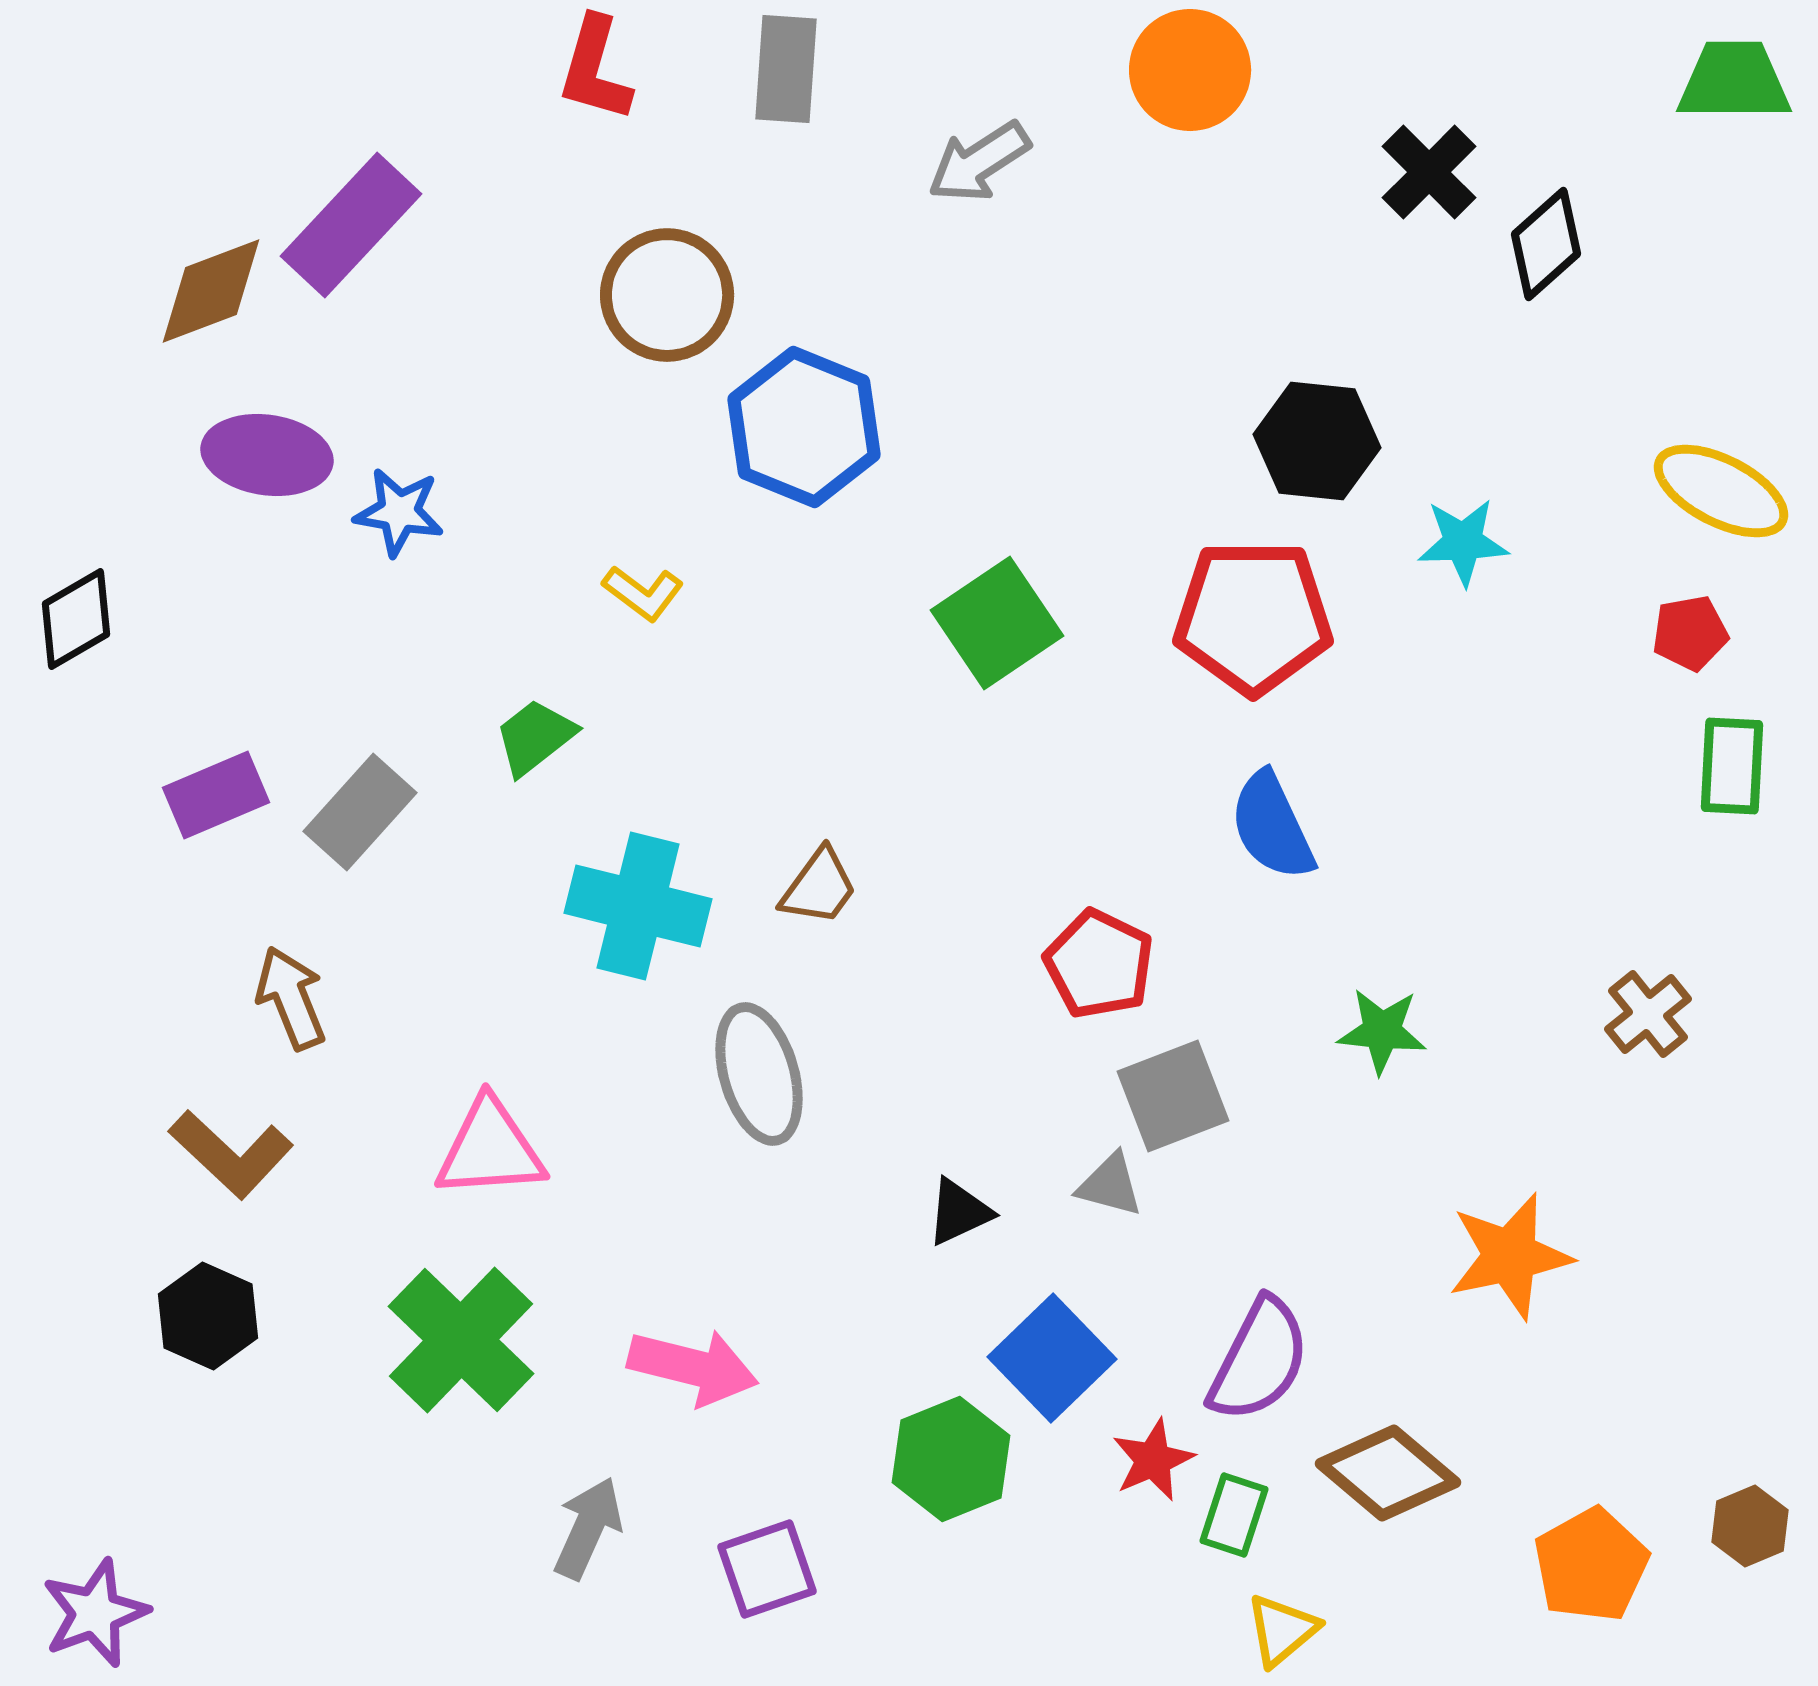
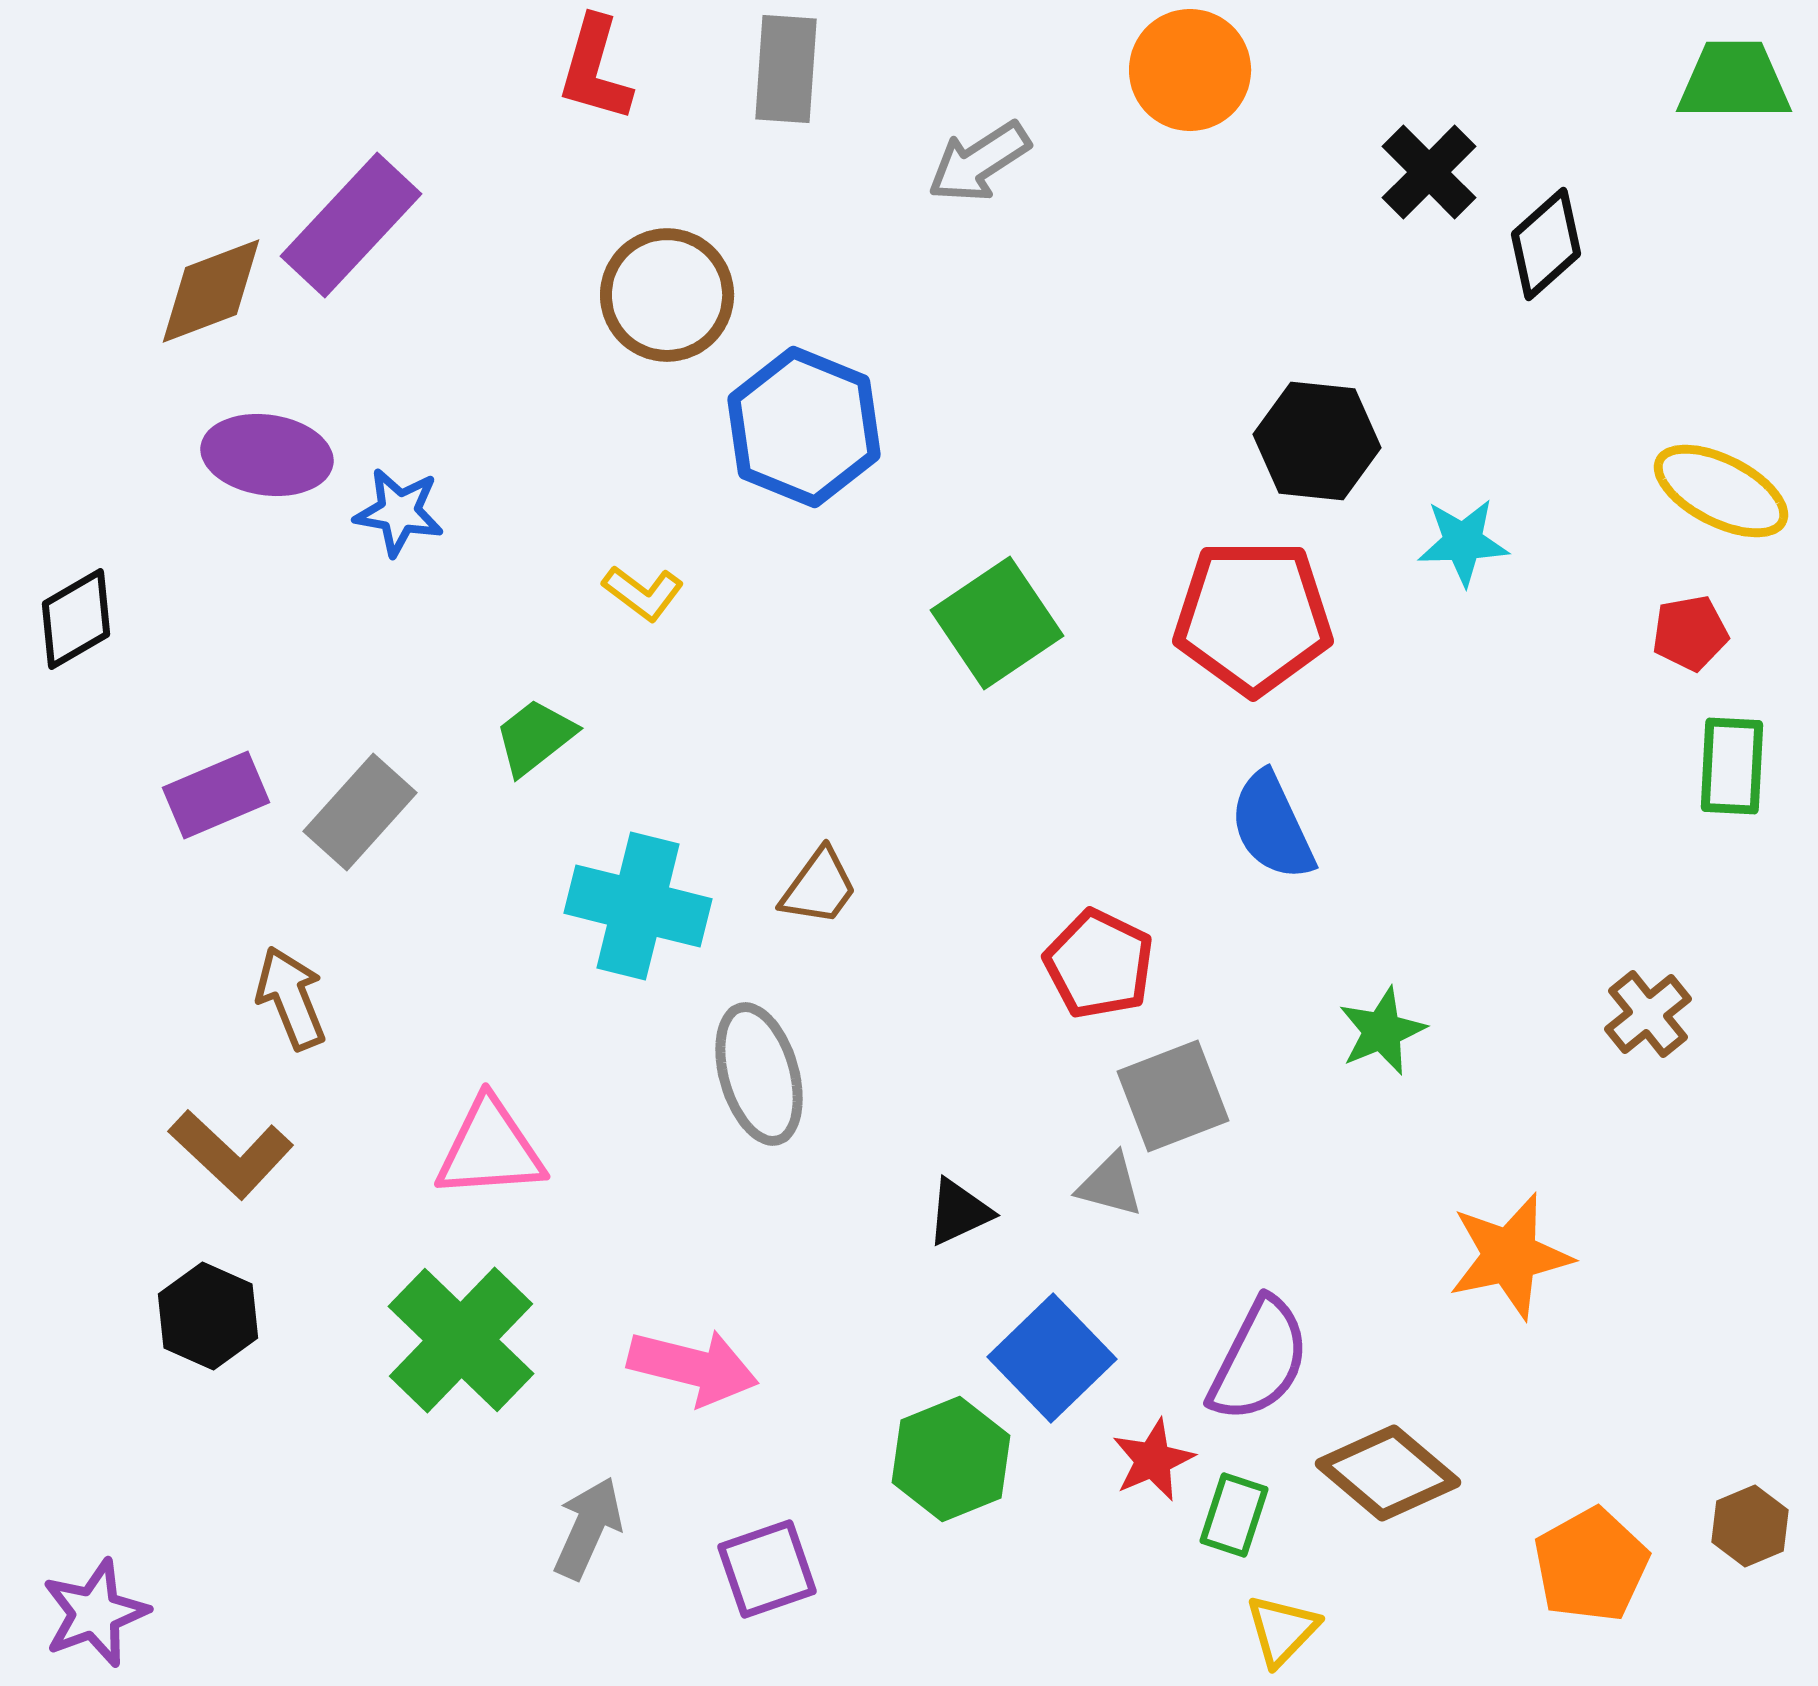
green star at (1382, 1031): rotated 28 degrees counterclockwise
yellow triangle at (1282, 1630): rotated 6 degrees counterclockwise
